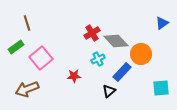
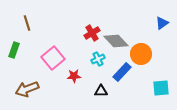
green rectangle: moved 2 px left, 3 px down; rotated 35 degrees counterclockwise
pink square: moved 12 px right
black triangle: moved 8 px left; rotated 40 degrees clockwise
